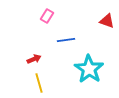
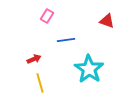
yellow line: moved 1 px right
